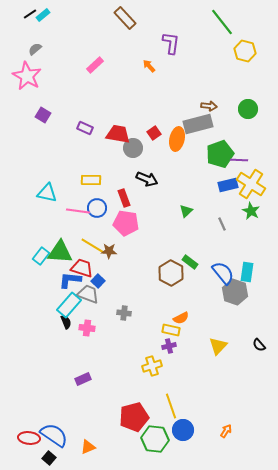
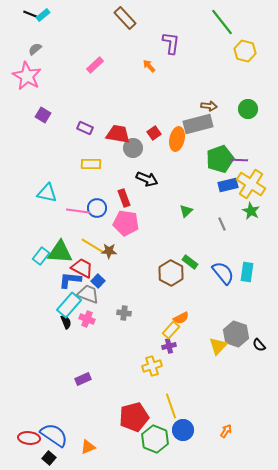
black line at (30, 14): rotated 56 degrees clockwise
green pentagon at (220, 154): moved 5 px down
yellow rectangle at (91, 180): moved 16 px up
red trapezoid at (82, 268): rotated 10 degrees clockwise
gray hexagon at (235, 292): moved 1 px right, 42 px down
pink cross at (87, 328): moved 9 px up; rotated 14 degrees clockwise
yellow rectangle at (171, 330): rotated 60 degrees counterclockwise
green hexagon at (155, 439): rotated 16 degrees clockwise
